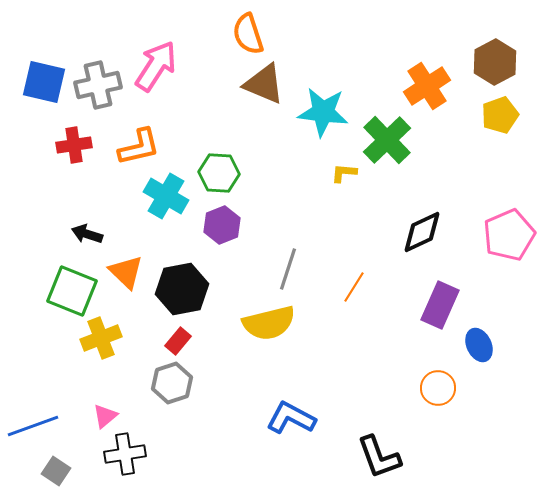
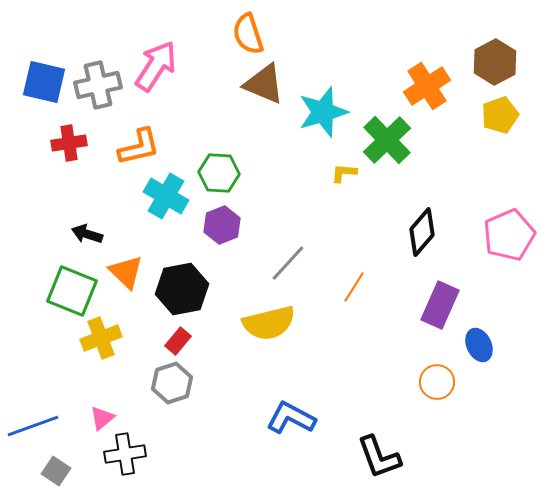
cyan star: rotated 24 degrees counterclockwise
red cross: moved 5 px left, 2 px up
black diamond: rotated 24 degrees counterclockwise
gray line: moved 6 px up; rotated 24 degrees clockwise
orange circle: moved 1 px left, 6 px up
pink triangle: moved 3 px left, 2 px down
